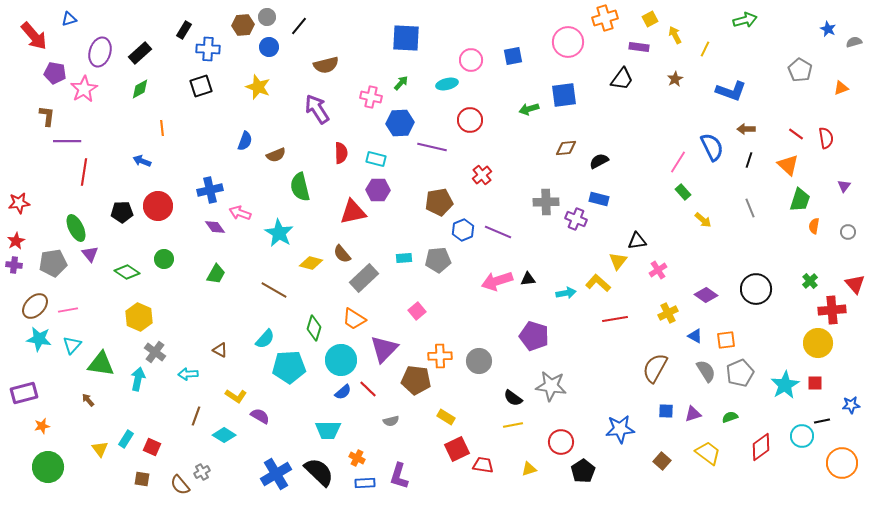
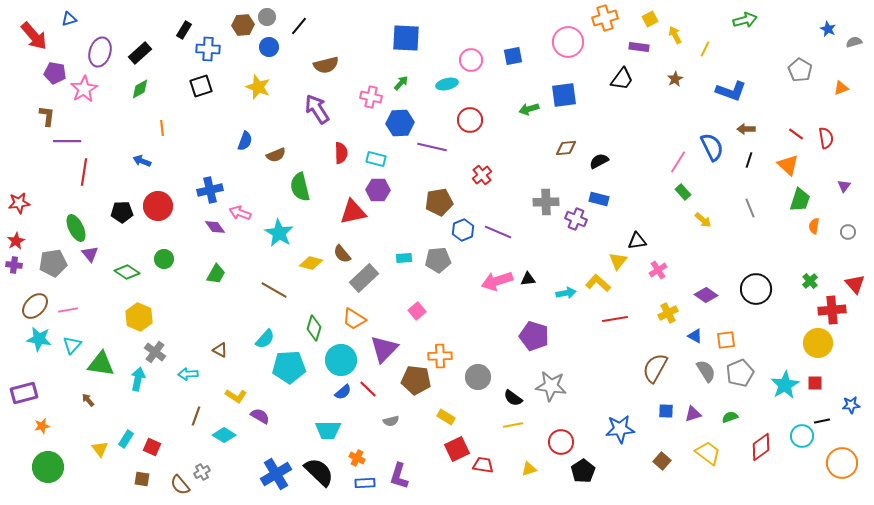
gray circle at (479, 361): moved 1 px left, 16 px down
